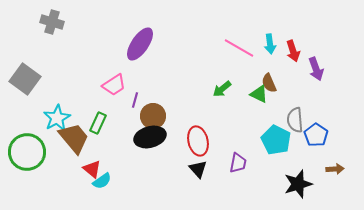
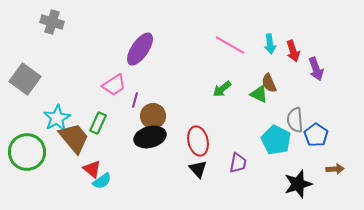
purple ellipse: moved 5 px down
pink line: moved 9 px left, 3 px up
